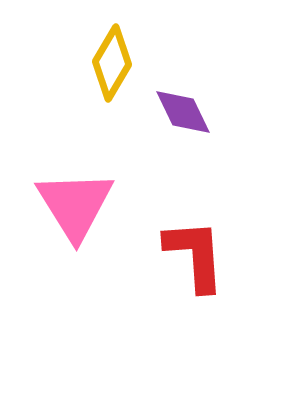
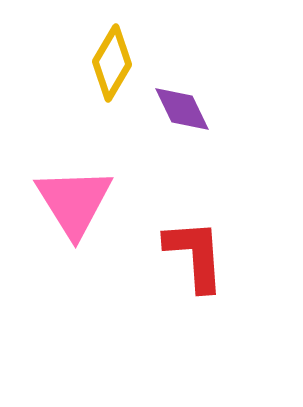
purple diamond: moved 1 px left, 3 px up
pink triangle: moved 1 px left, 3 px up
